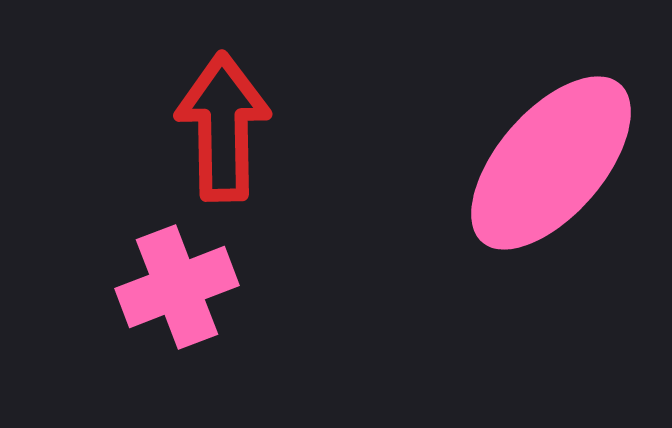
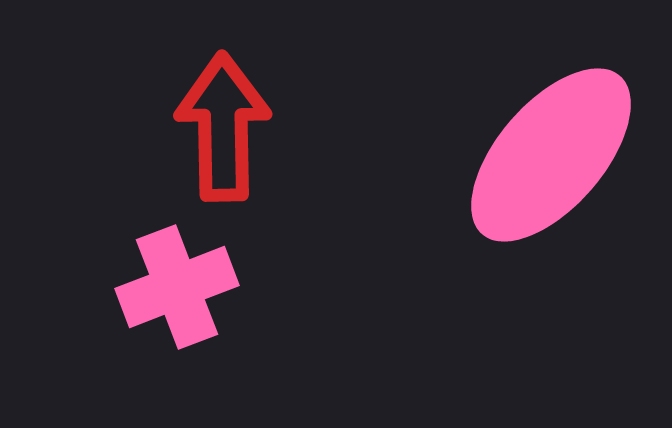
pink ellipse: moved 8 px up
